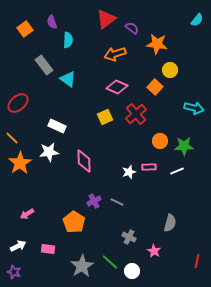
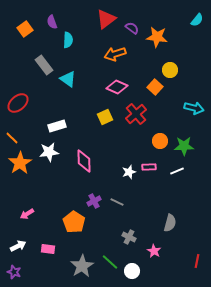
orange star at (157, 44): moved 7 px up
white rectangle at (57, 126): rotated 42 degrees counterclockwise
